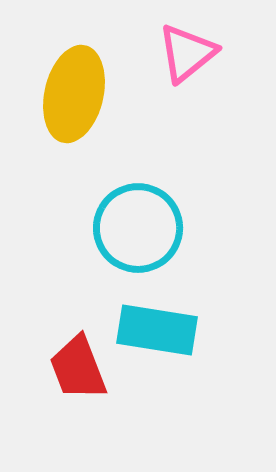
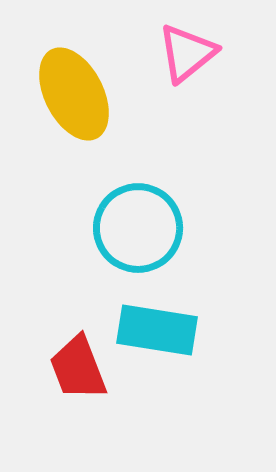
yellow ellipse: rotated 40 degrees counterclockwise
